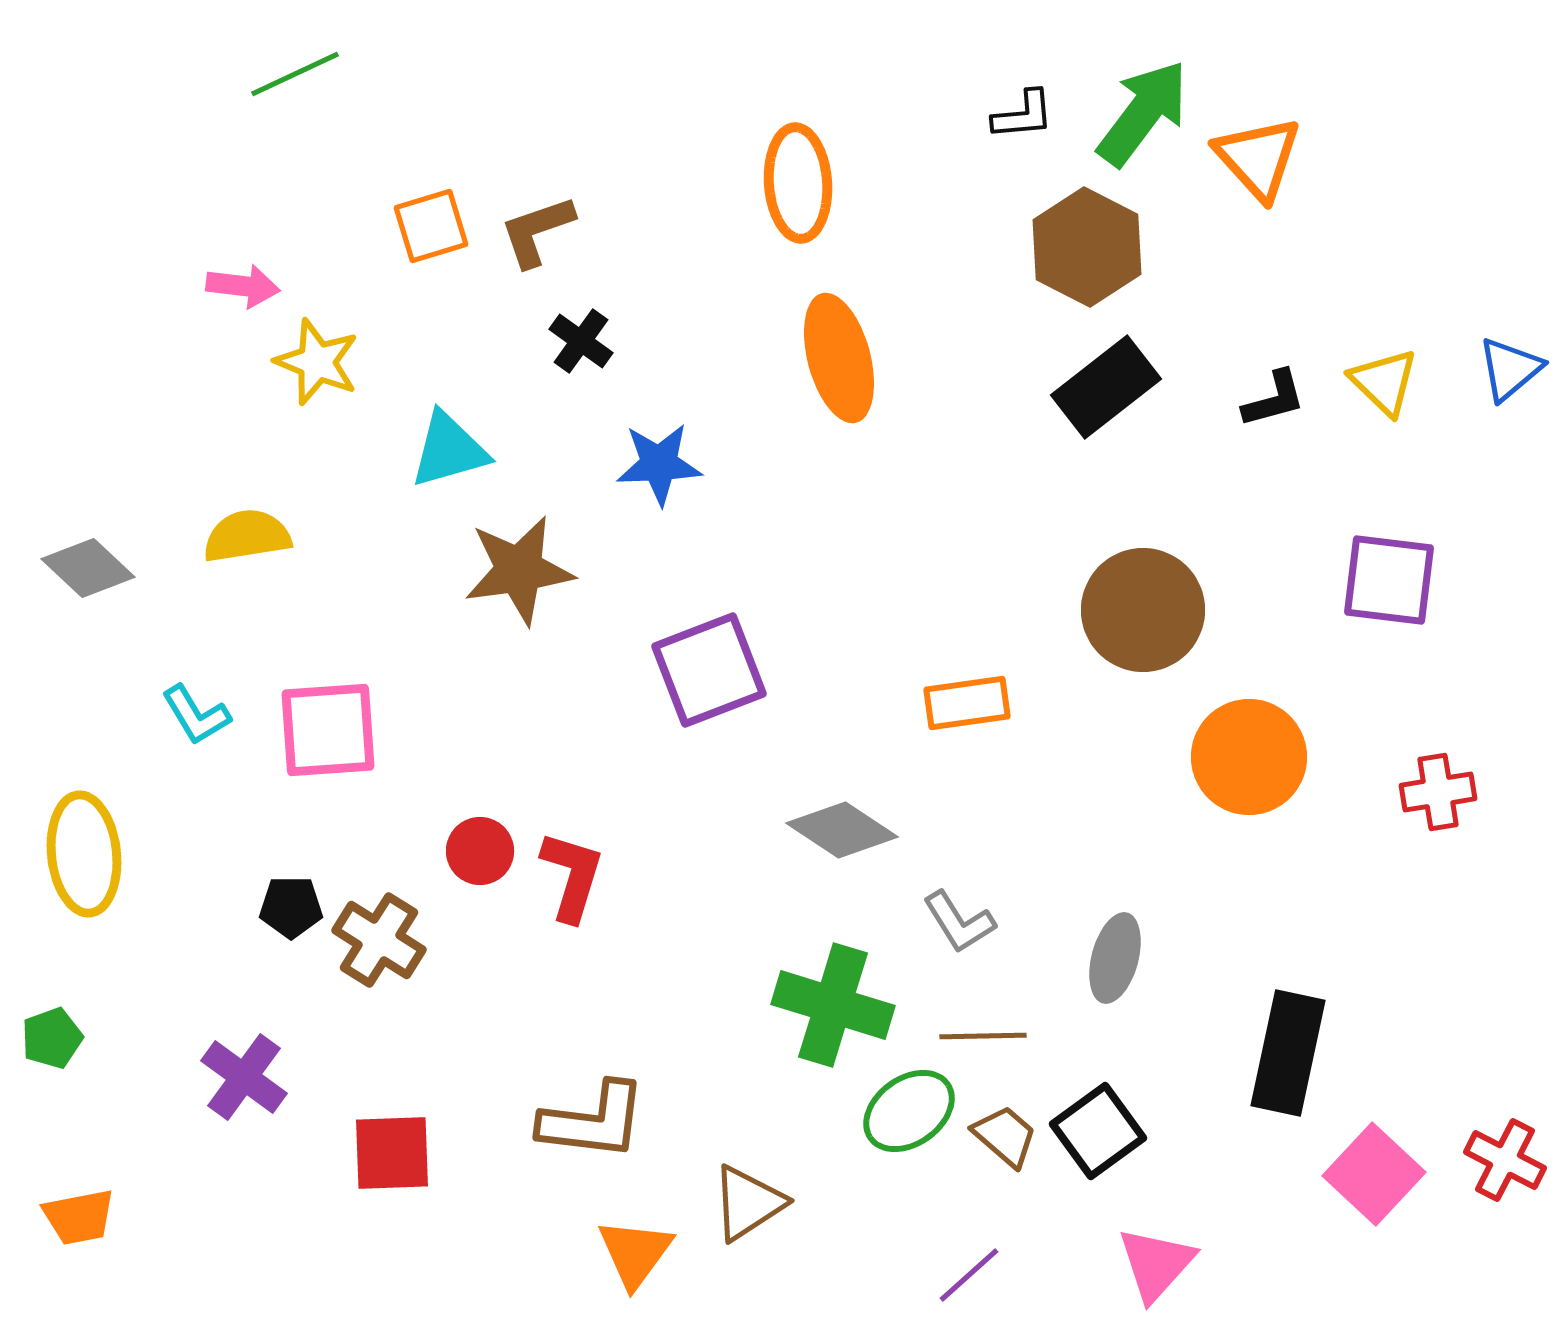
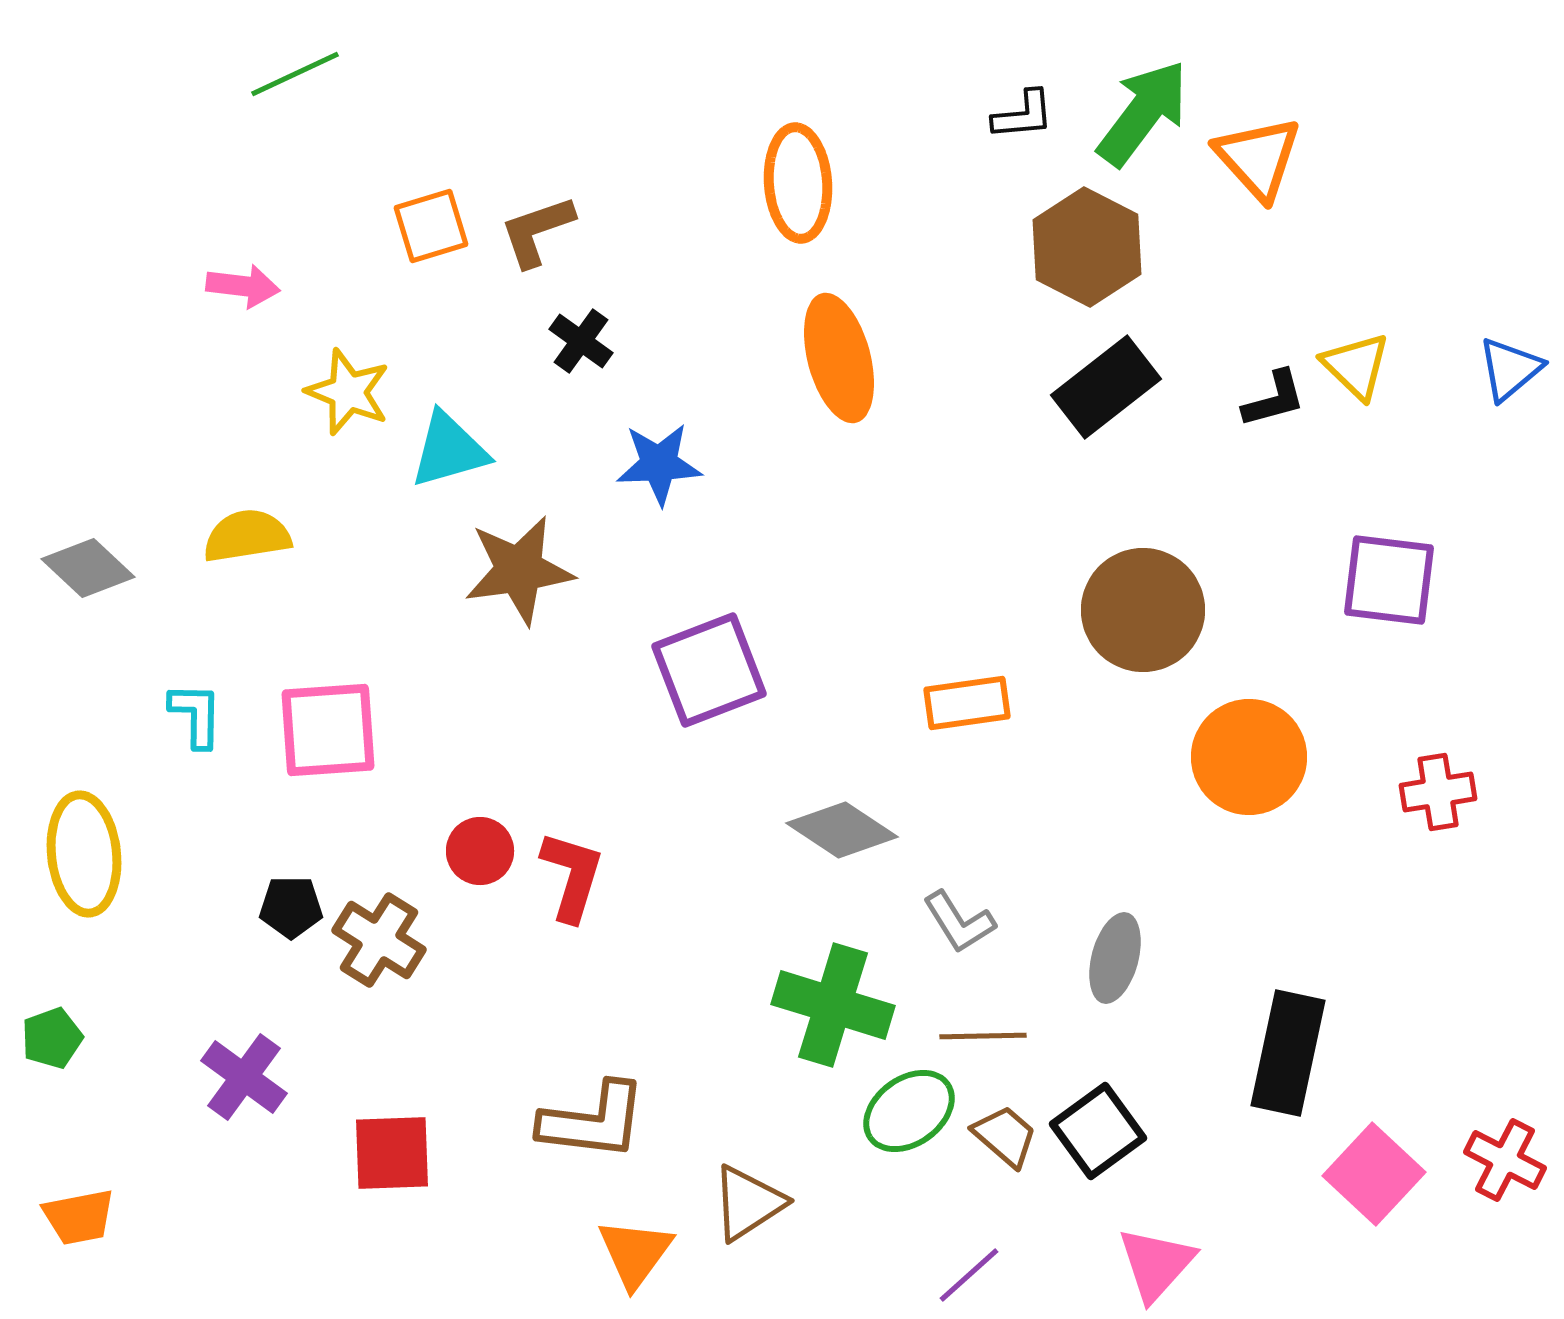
yellow star at (317, 362): moved 31 px right, 30 px down
yellow triangle at (1384, 382): moved 28 px left, 16 px up
cyan L-shape at (196, 715): rotated 148 degrees counterclockwise
